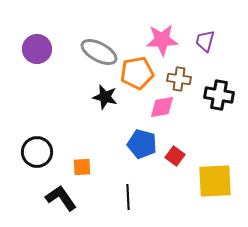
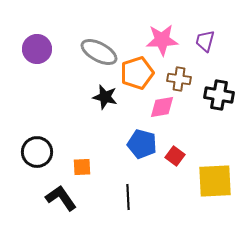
orange pentagon: rotated 8 degrees counterclockwise
